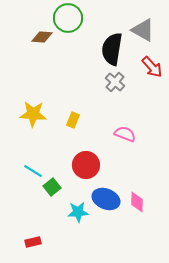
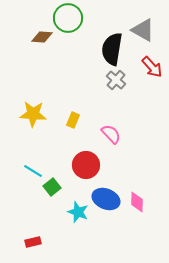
gray cross: moved 1 px right, 2 px up
pink semicircle: moved 14 px left; rotated 25 degrees clockwise
cyan star: rotated 25 degrees clockwise
